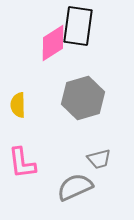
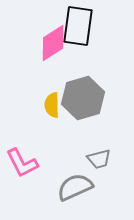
yellow semicircle: moved 34 px right
pink L-shape: rotated 20 degrees counterclockwise
